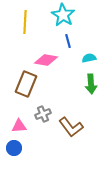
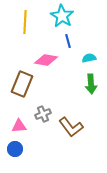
cyan star: moved 1 px left, 1 px down
brown rectangle: moved 4 px left
blue circle: moved 1 px right, 1 px down
